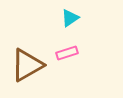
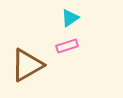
pink rectangle: moved 7 px up
